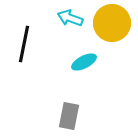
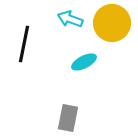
cyan arrow: moved 1 px down
gray rectangle: moved 1 px left, 2 px down
